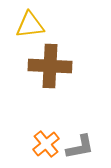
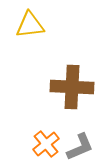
brown cross: moved 22 px right, 21 px down
gray L-shape: rotated 12 degrees counterclockwise
